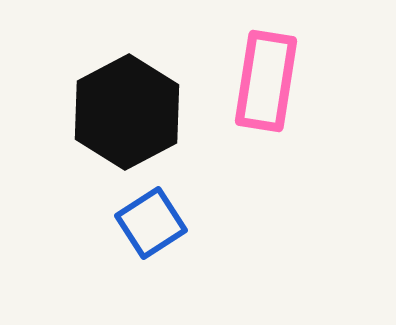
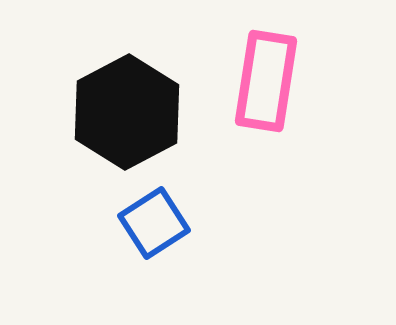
blue square: moved 3 px right
